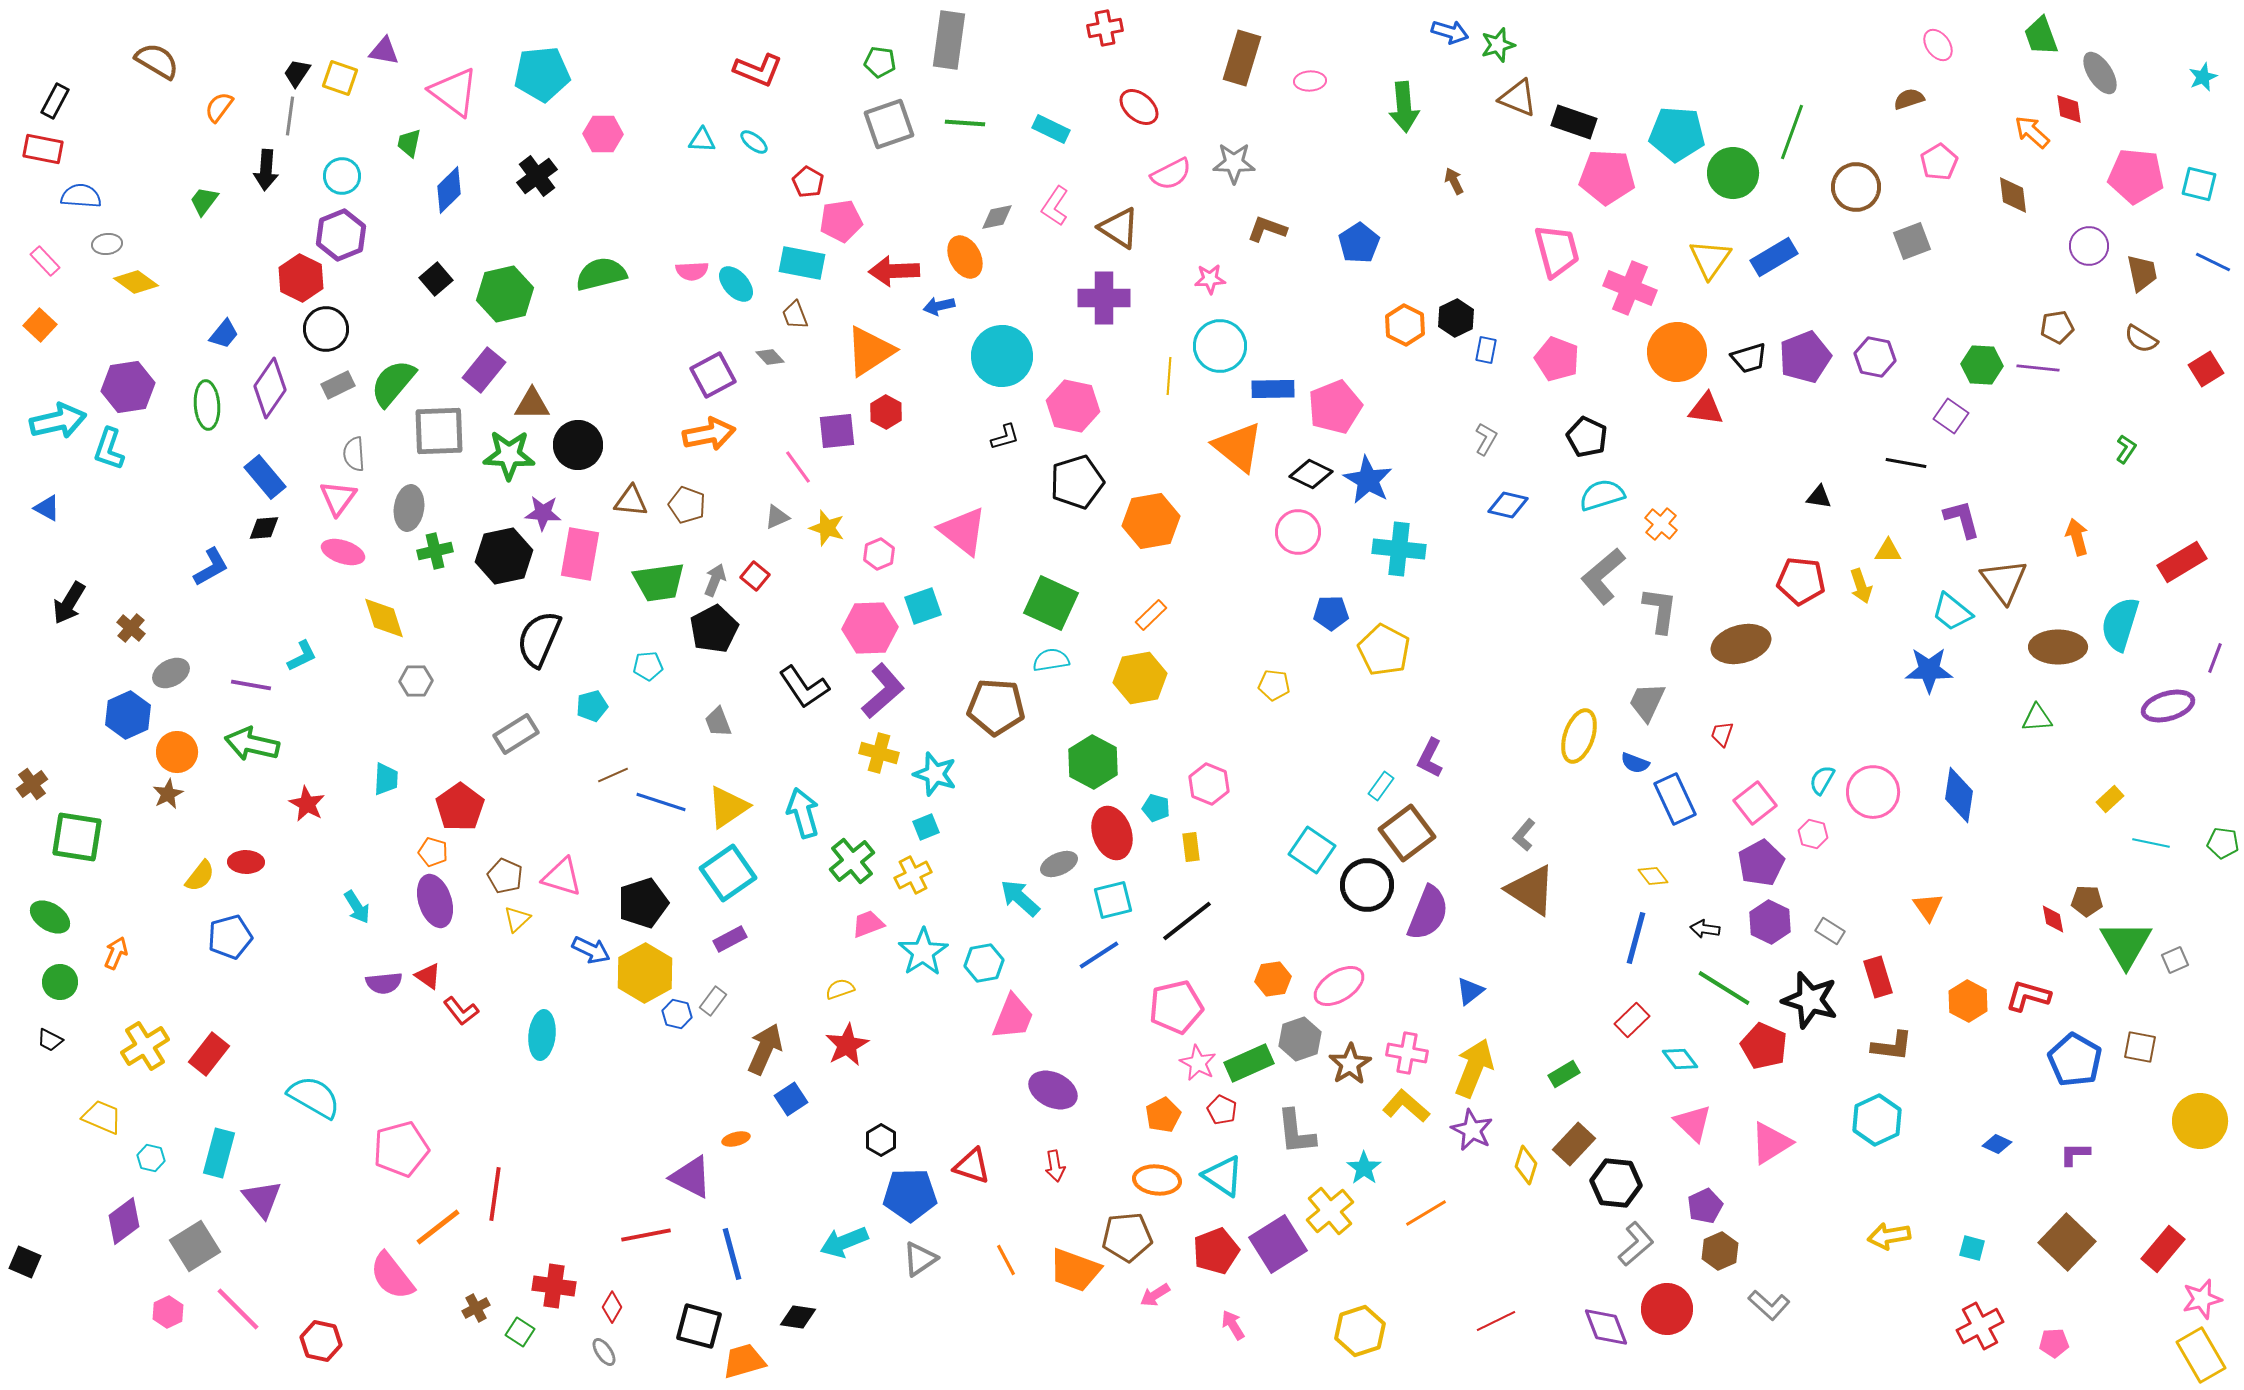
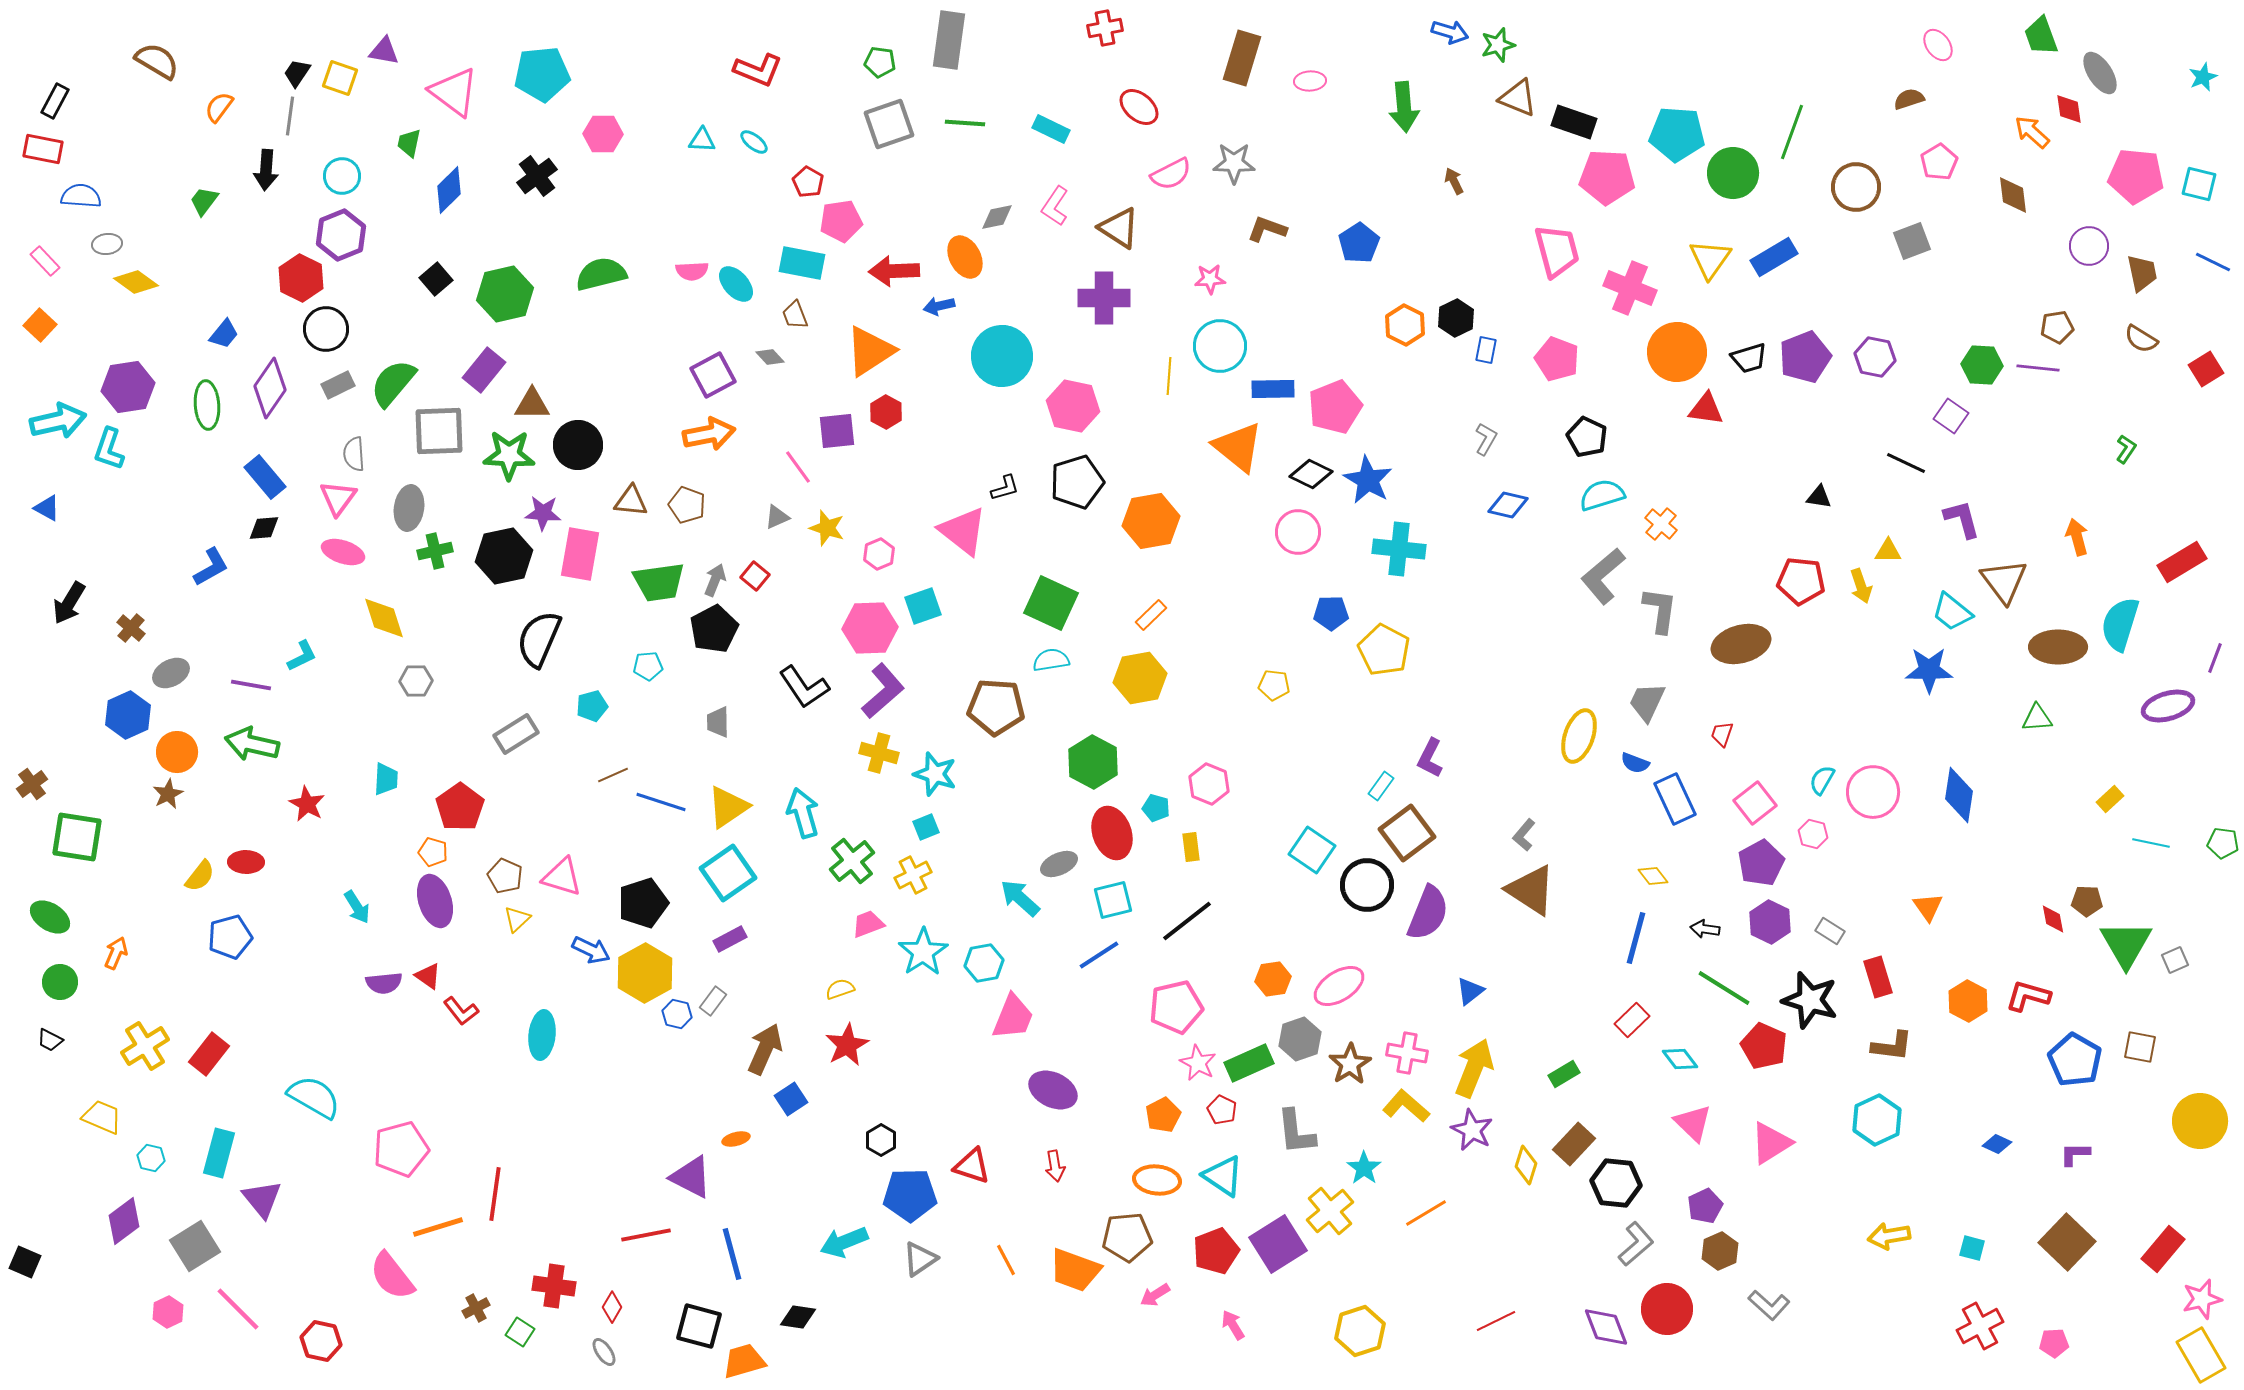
black L-shape at (1005, 437): moved 51 px down
black line at (1906, 463): rotated 15 degrees clockwise
gray trapezoid at (718, 722): rotated 20 degrees clockwise
orange line at (438, 1227): rotated 21 degrees clockwise
